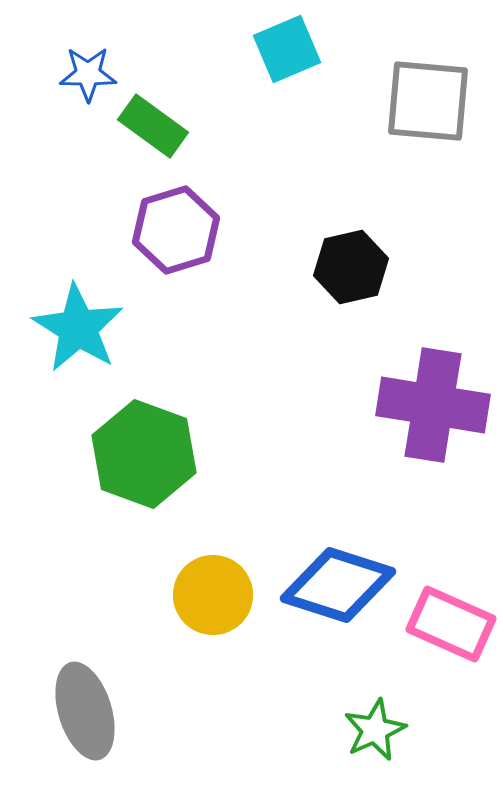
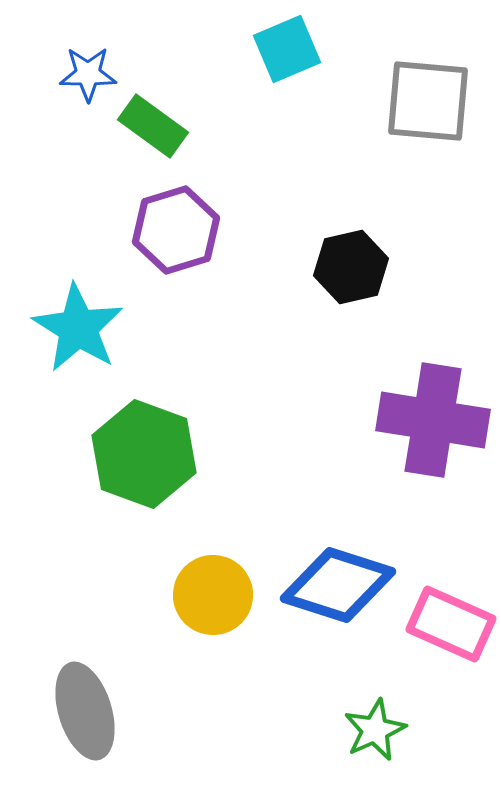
purple cross: moved 15 px down
